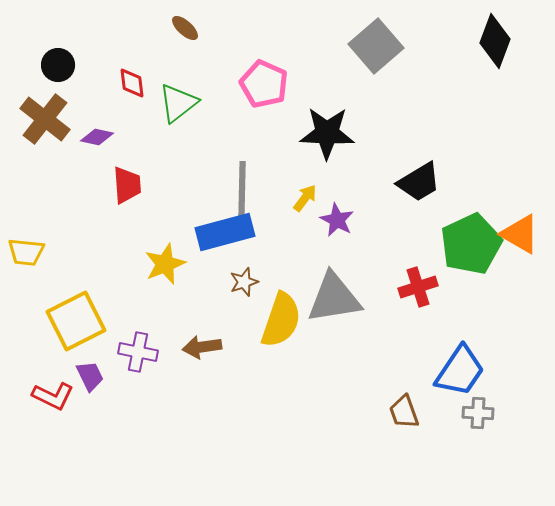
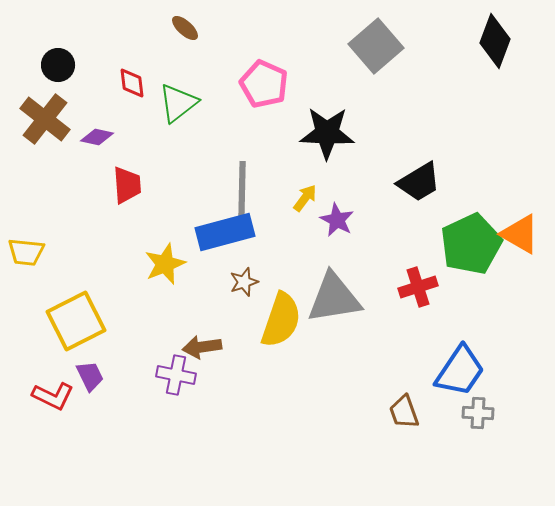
purple cross: moved 38 px right, 23 px down
